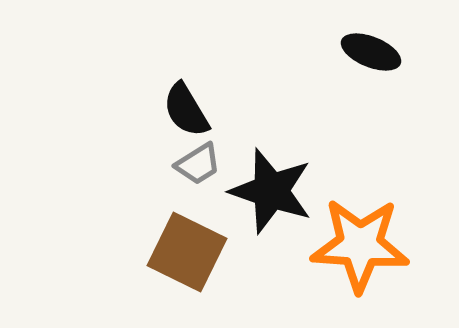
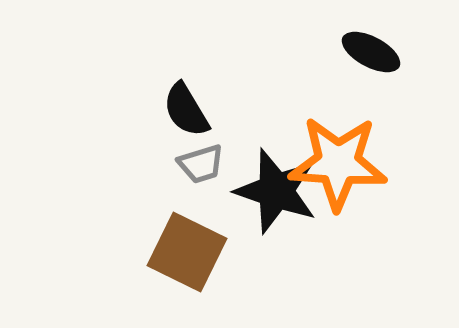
black ellipse: rotated 6 degrees clockwise
gray trapezoid: moved 3 px right; rotated 15 degrees clockwise
black star: moved 5 px right
orange star: moved 22 px left, 82 px up
